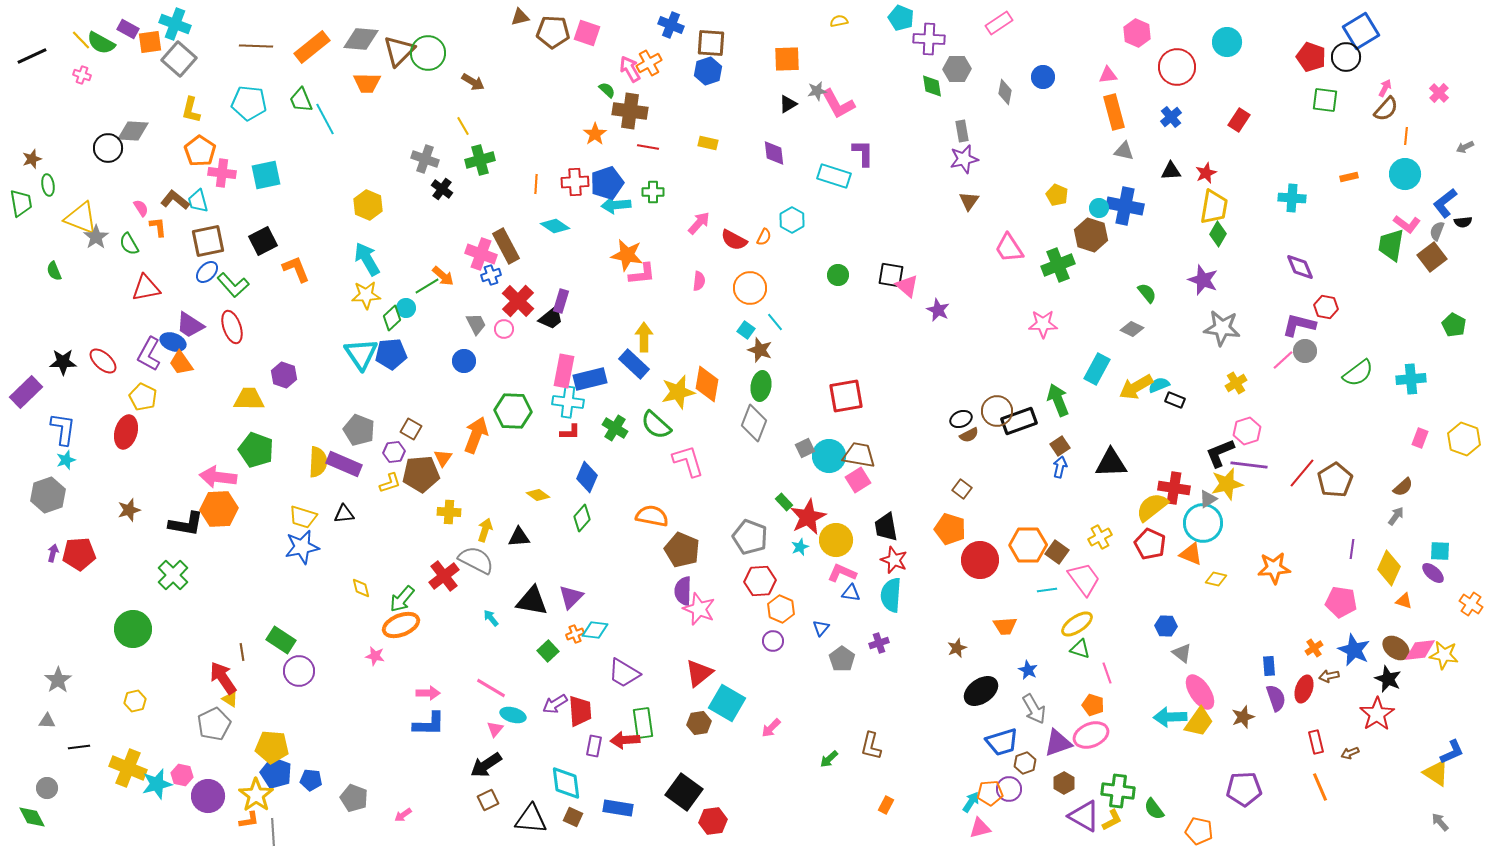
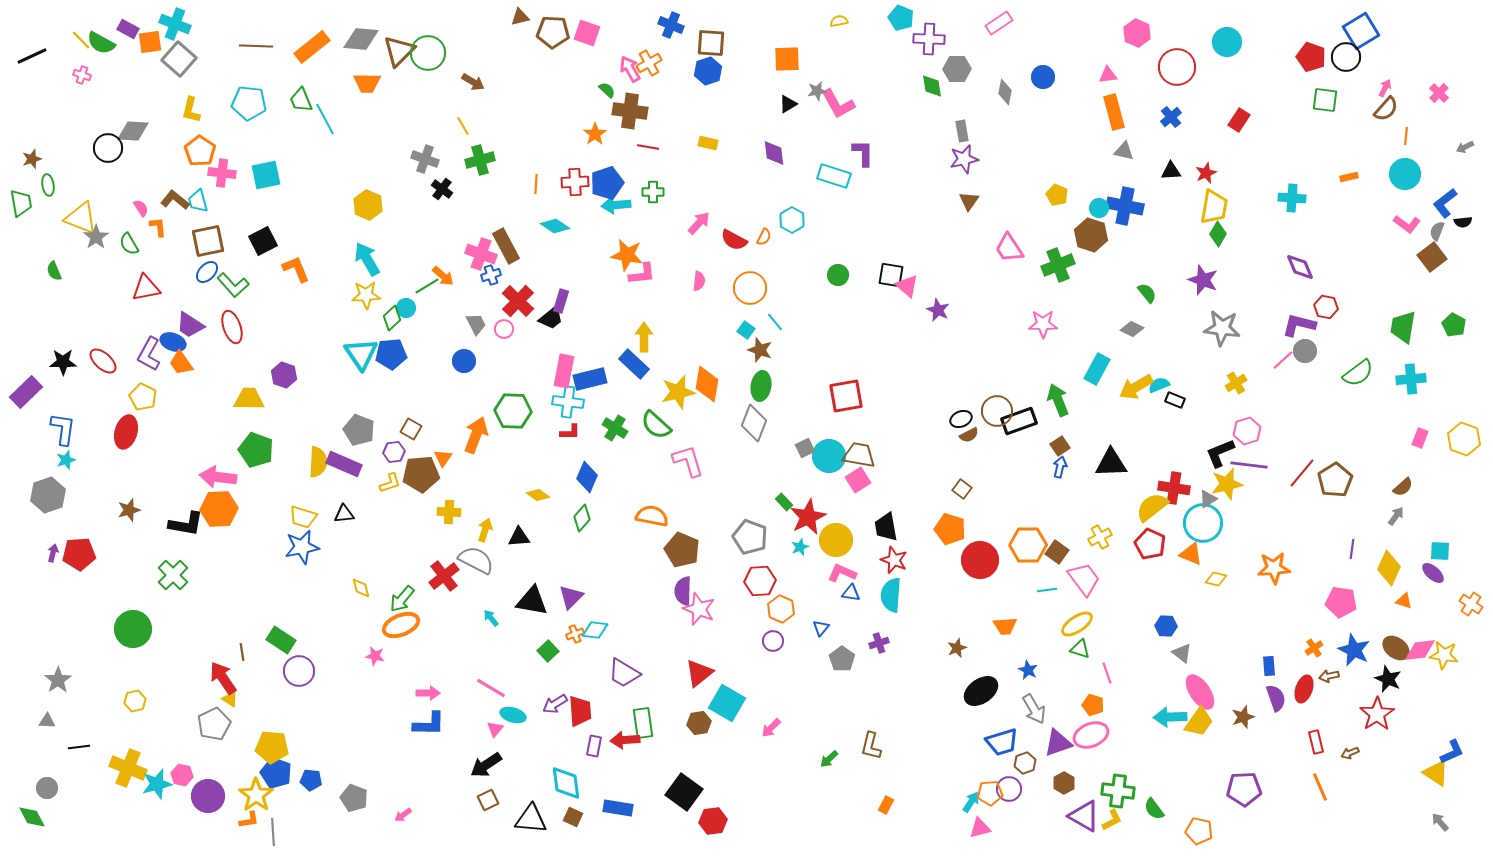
green trapezoid at (1391, 245): moved 12 px right, 82 px down
